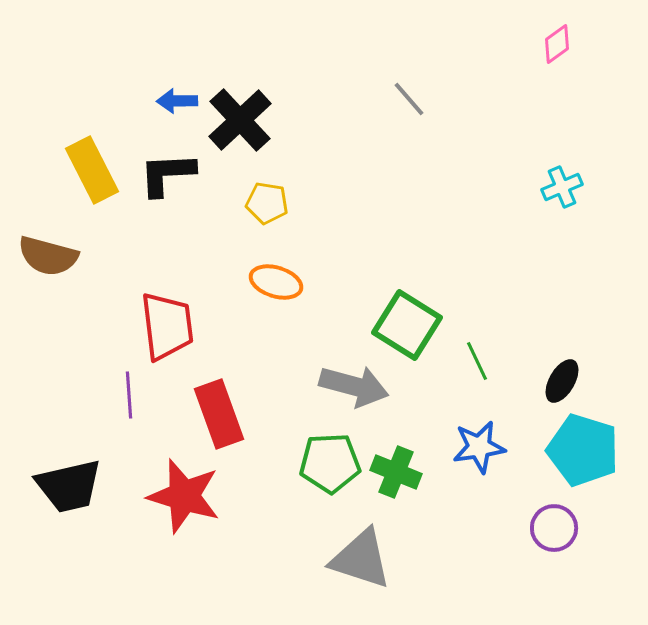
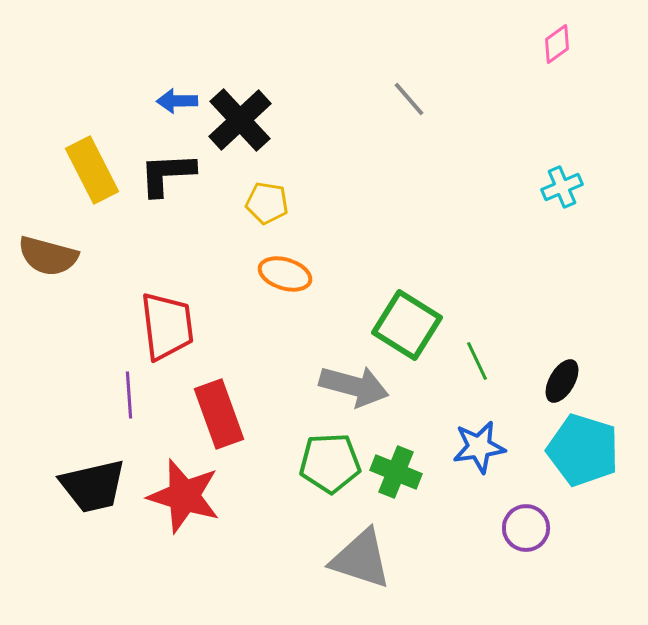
orange ellipse: moved 9 px right, 8 px up
black trapezoid: moved 24 px right
purple circle: moved 28 px left
